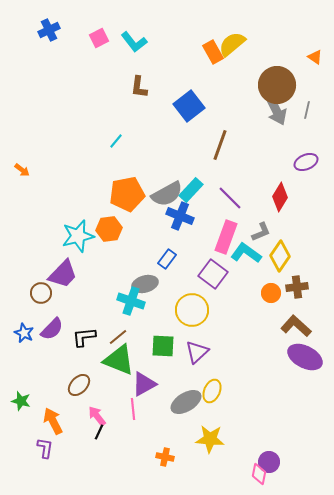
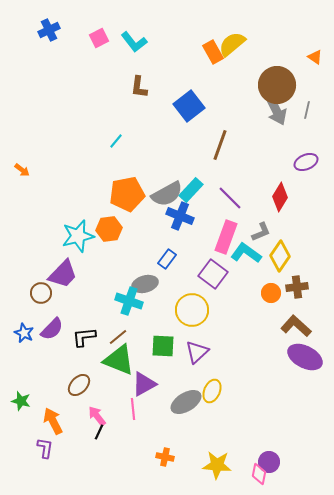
cyan cross at (131, 301): moved 2 px left
yellow star at (210, 439): moved 7 px right, 26 px down
